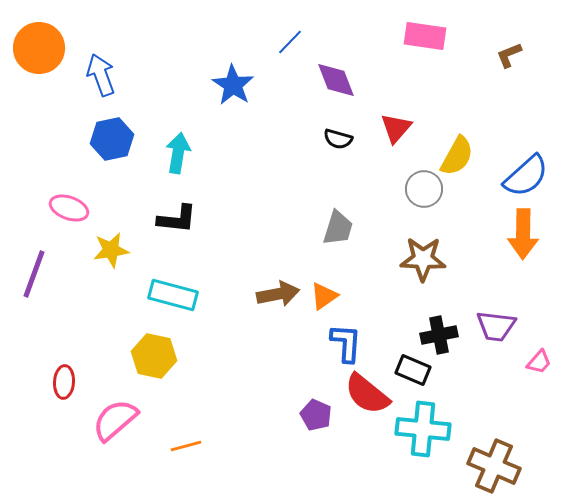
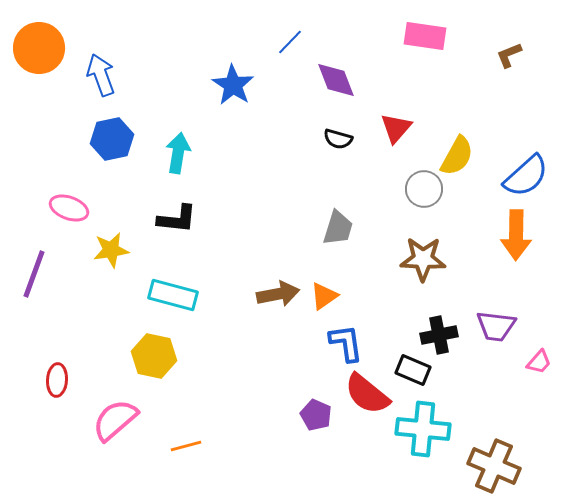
orange arrow: moved 7 px left, 1 px down
blue L-shape: rotated 12 degrees counterclockwise
red ellipse: moved 7 px left, 2 px up
